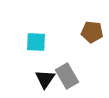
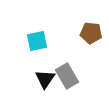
brown pentagon: moved 1 px left, 1 px down
cyan square: moved 1 px right, 1 px up; rotated 15 degrees counterclockwise
